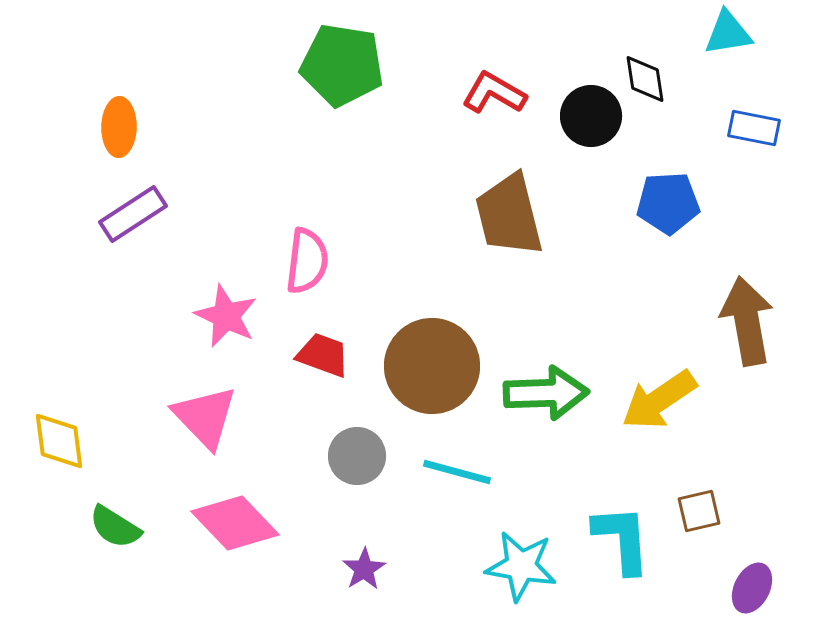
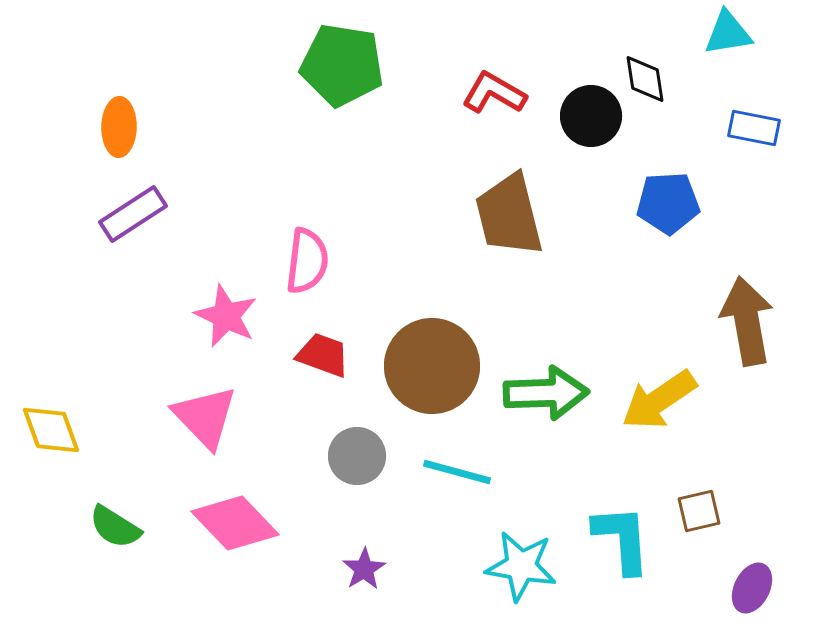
yellow diamond: moved 8 px left, 11 px up; rotated 12 degrees counterclockwise
